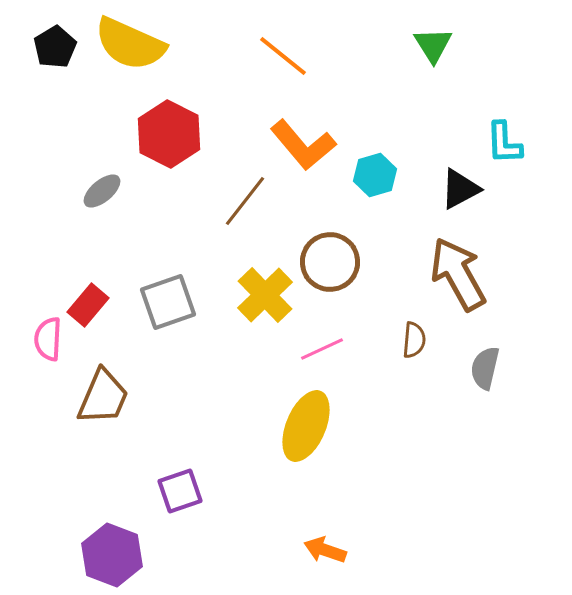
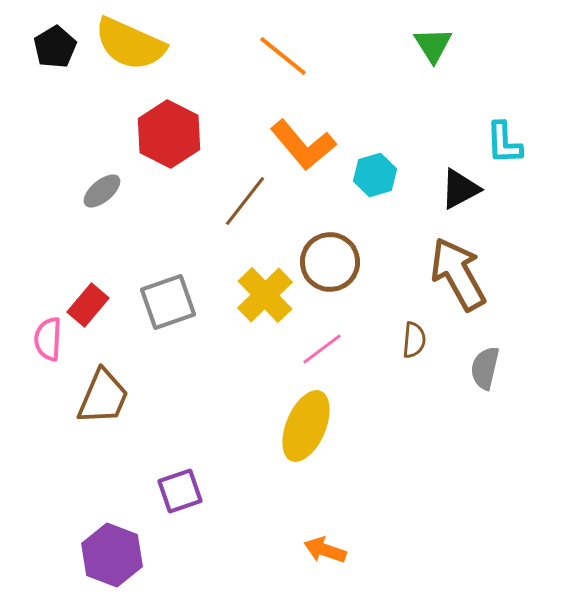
pink line: rotated 12 degrees counterclockwise
